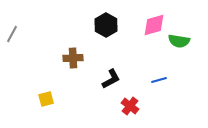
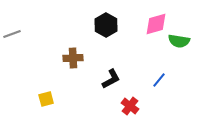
pink diamond: moved 2 px right, 1 px up
gray line: rotated 42 degrees clockwise
blue line: rotated 35 degrees counterclockwise
